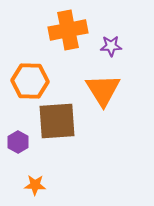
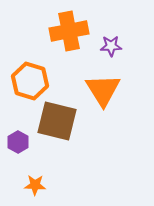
orange cross: moved 1 px right, 1 px down
orange hexagon: rotated 15 degrees clockwise
brown square: rotated 18 degrees clockwise
